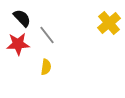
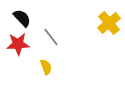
gray line: moved 4 px right, 2 px down
yellow semicircle: rotated 28 degrees counterclockwise
